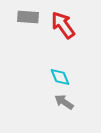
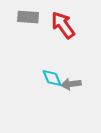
cyan diamond: moved 8 px left, 1 px down
gray arrow: moved 7 px right, 18 px up; rotated 42 degrees counterclockwise
